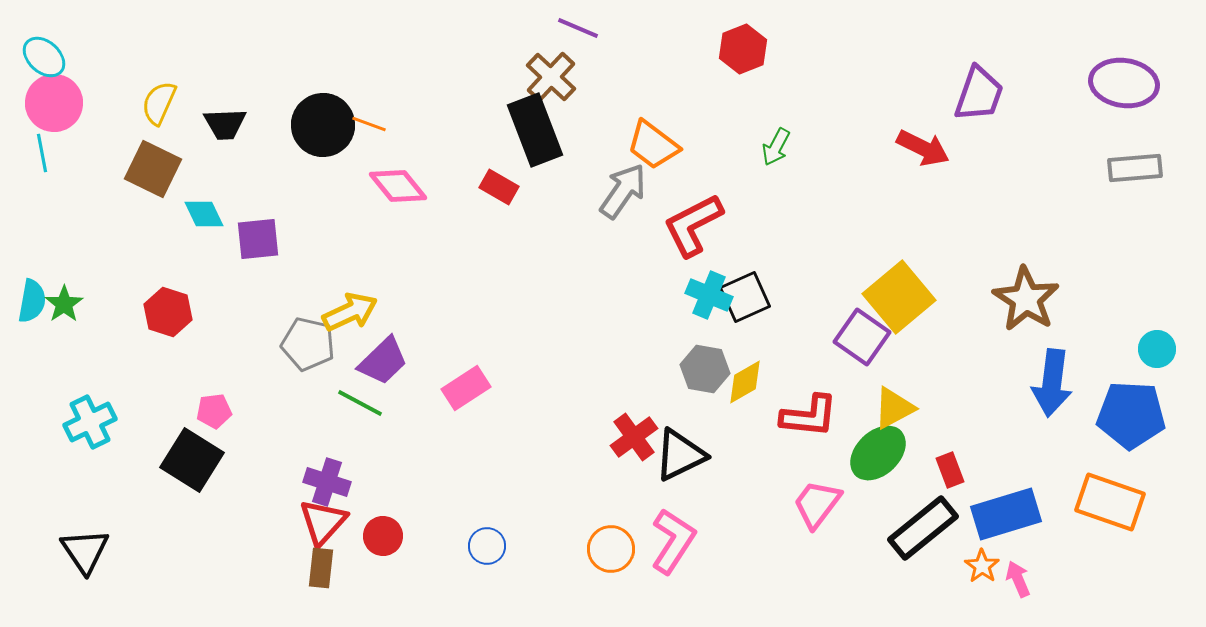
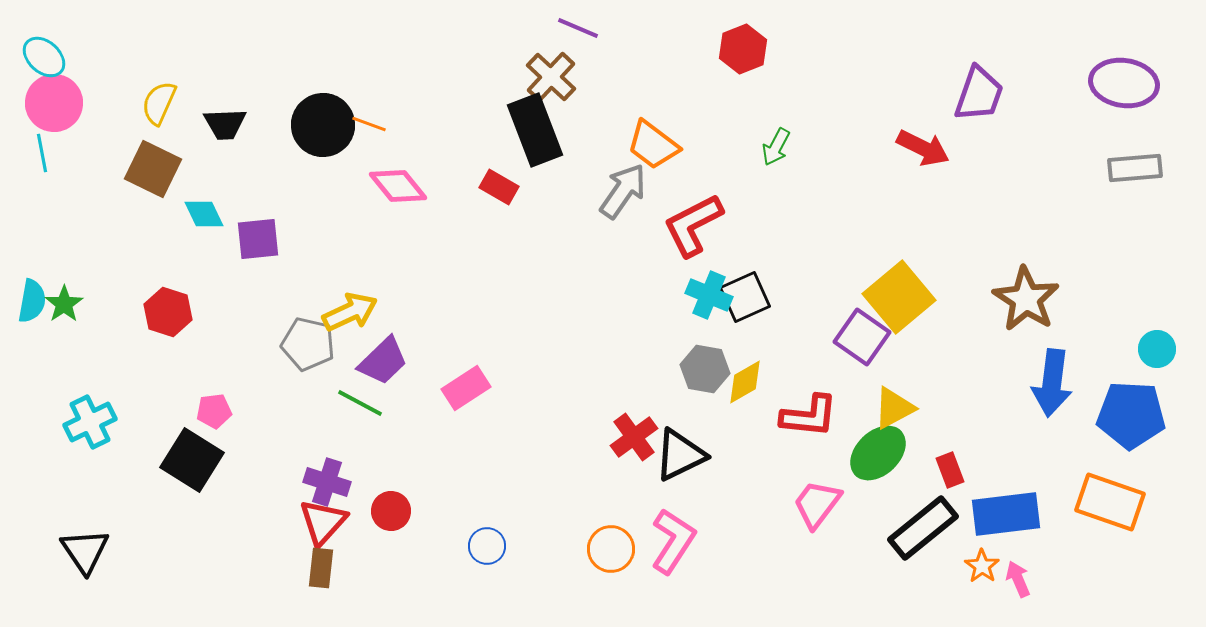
blue rectangle at (1006, 514): rotated 10 degrees clockwise
red circle at (383, 536): moved 8 px right, 25 px up
